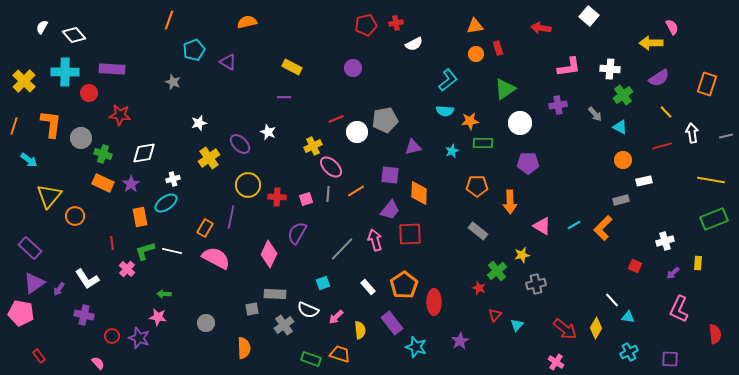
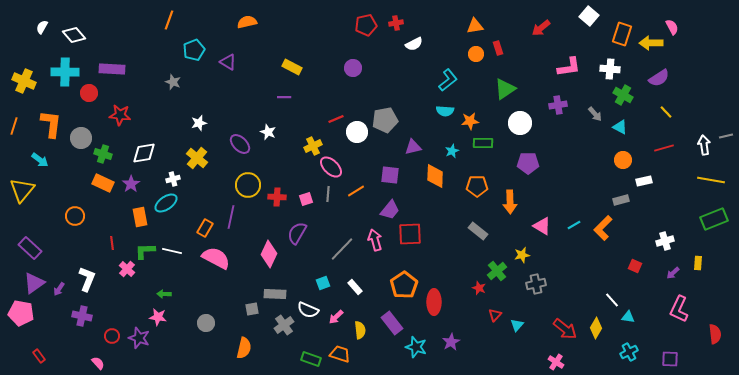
red arrow at (541, 28): rotated 48 degrees counterclockwise
yellow cross at (24, 81): rotated 20 degrees counterclockwise
orange rectangle at (707, 84): moved 85 px left, 50 px up
green cross at (623, 95): rotated 24 degrees counterclockwise
white arrow at (692, 133): moved 12 px right, 12 px down
red line at (662, 146): moved 2 px right, 2 px down
yellow cross at (209, 158): moved 12 px left; rotated 15 degrees counterclockwise
cyan arrow at (29, 160): moved 11 px right
orange diamond at (419, 193): moved 16 px right, 17 px up
yellow triangle at (49, 196): moved 27 px left, 6 px up
green L-shape at (145, 251): rotated 15 degrees clockwise
white L-shape at (87, 279): rotated 125 degrees counterclockwise
white rectangle at (368, 287): moved 13 px left
purple cross at (84, 315): moved 2 px left, 1 px down
purple star at (460, 341): moved 9 px left, 1 px down
orange semicircle at (244, 348): rotated 15 degrees clockwise
